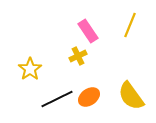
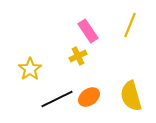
yellow semicircle: rotated 20 degrees clockwise
